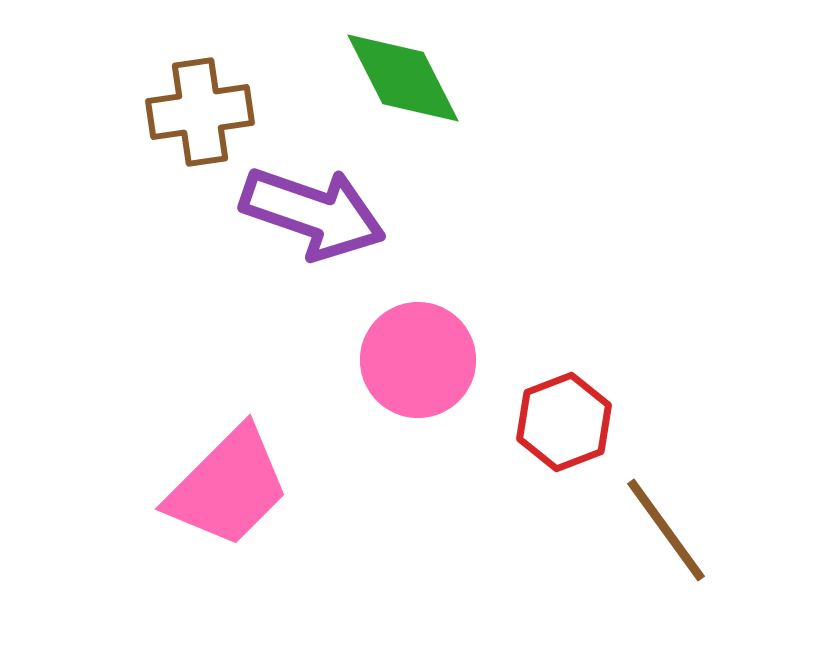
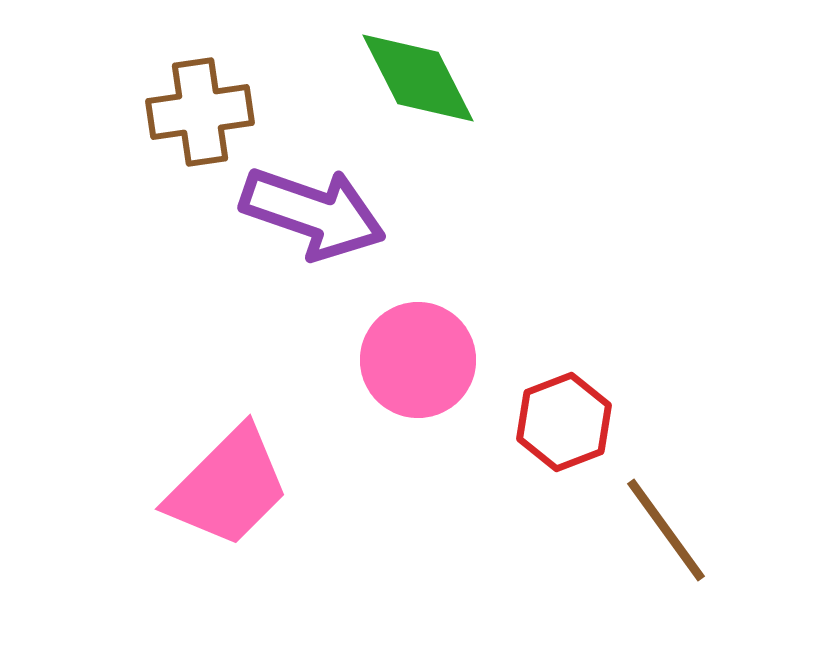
green diamond: moved 15 px right
